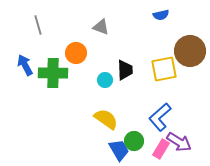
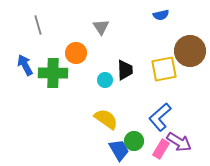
gray triangle: rotated 36 degrees clockwise
